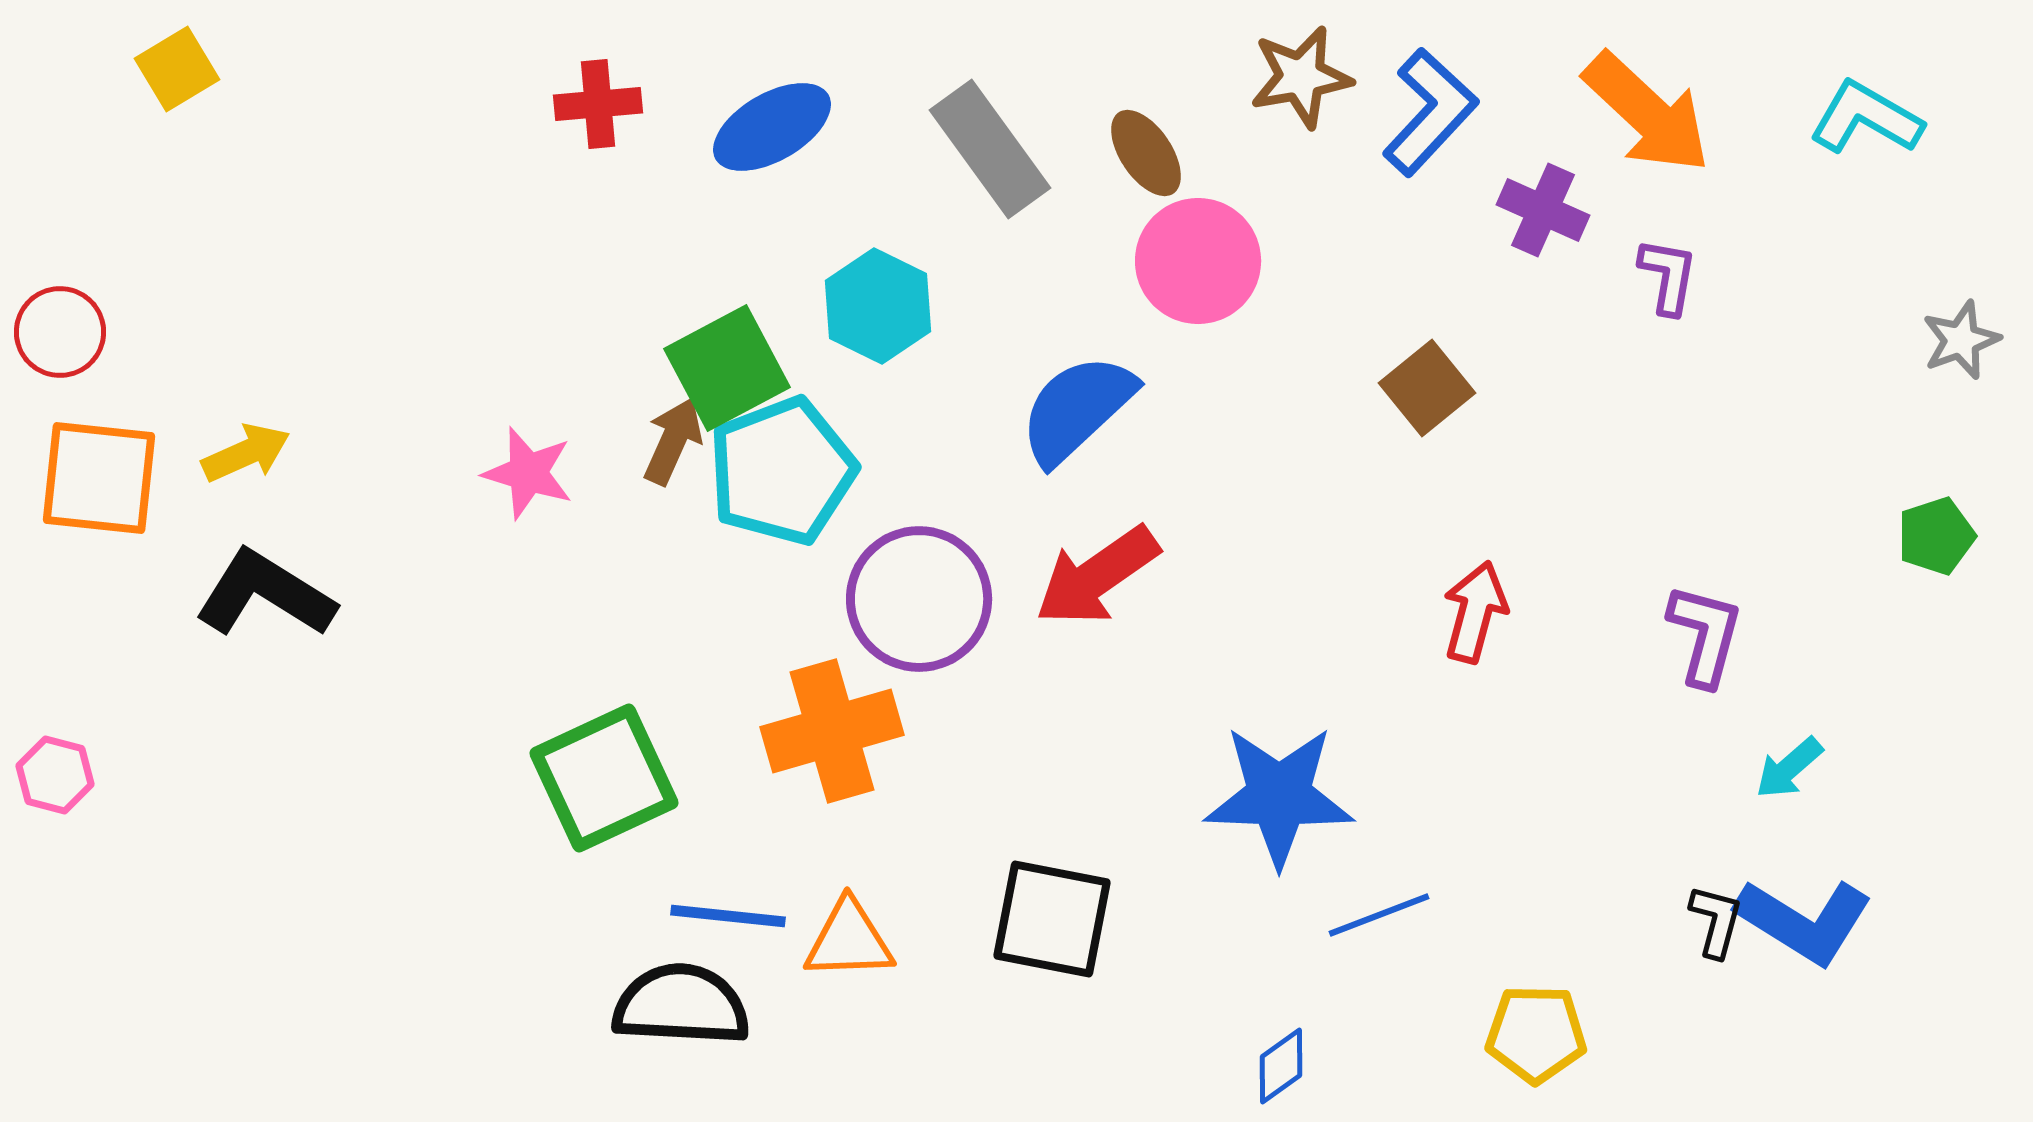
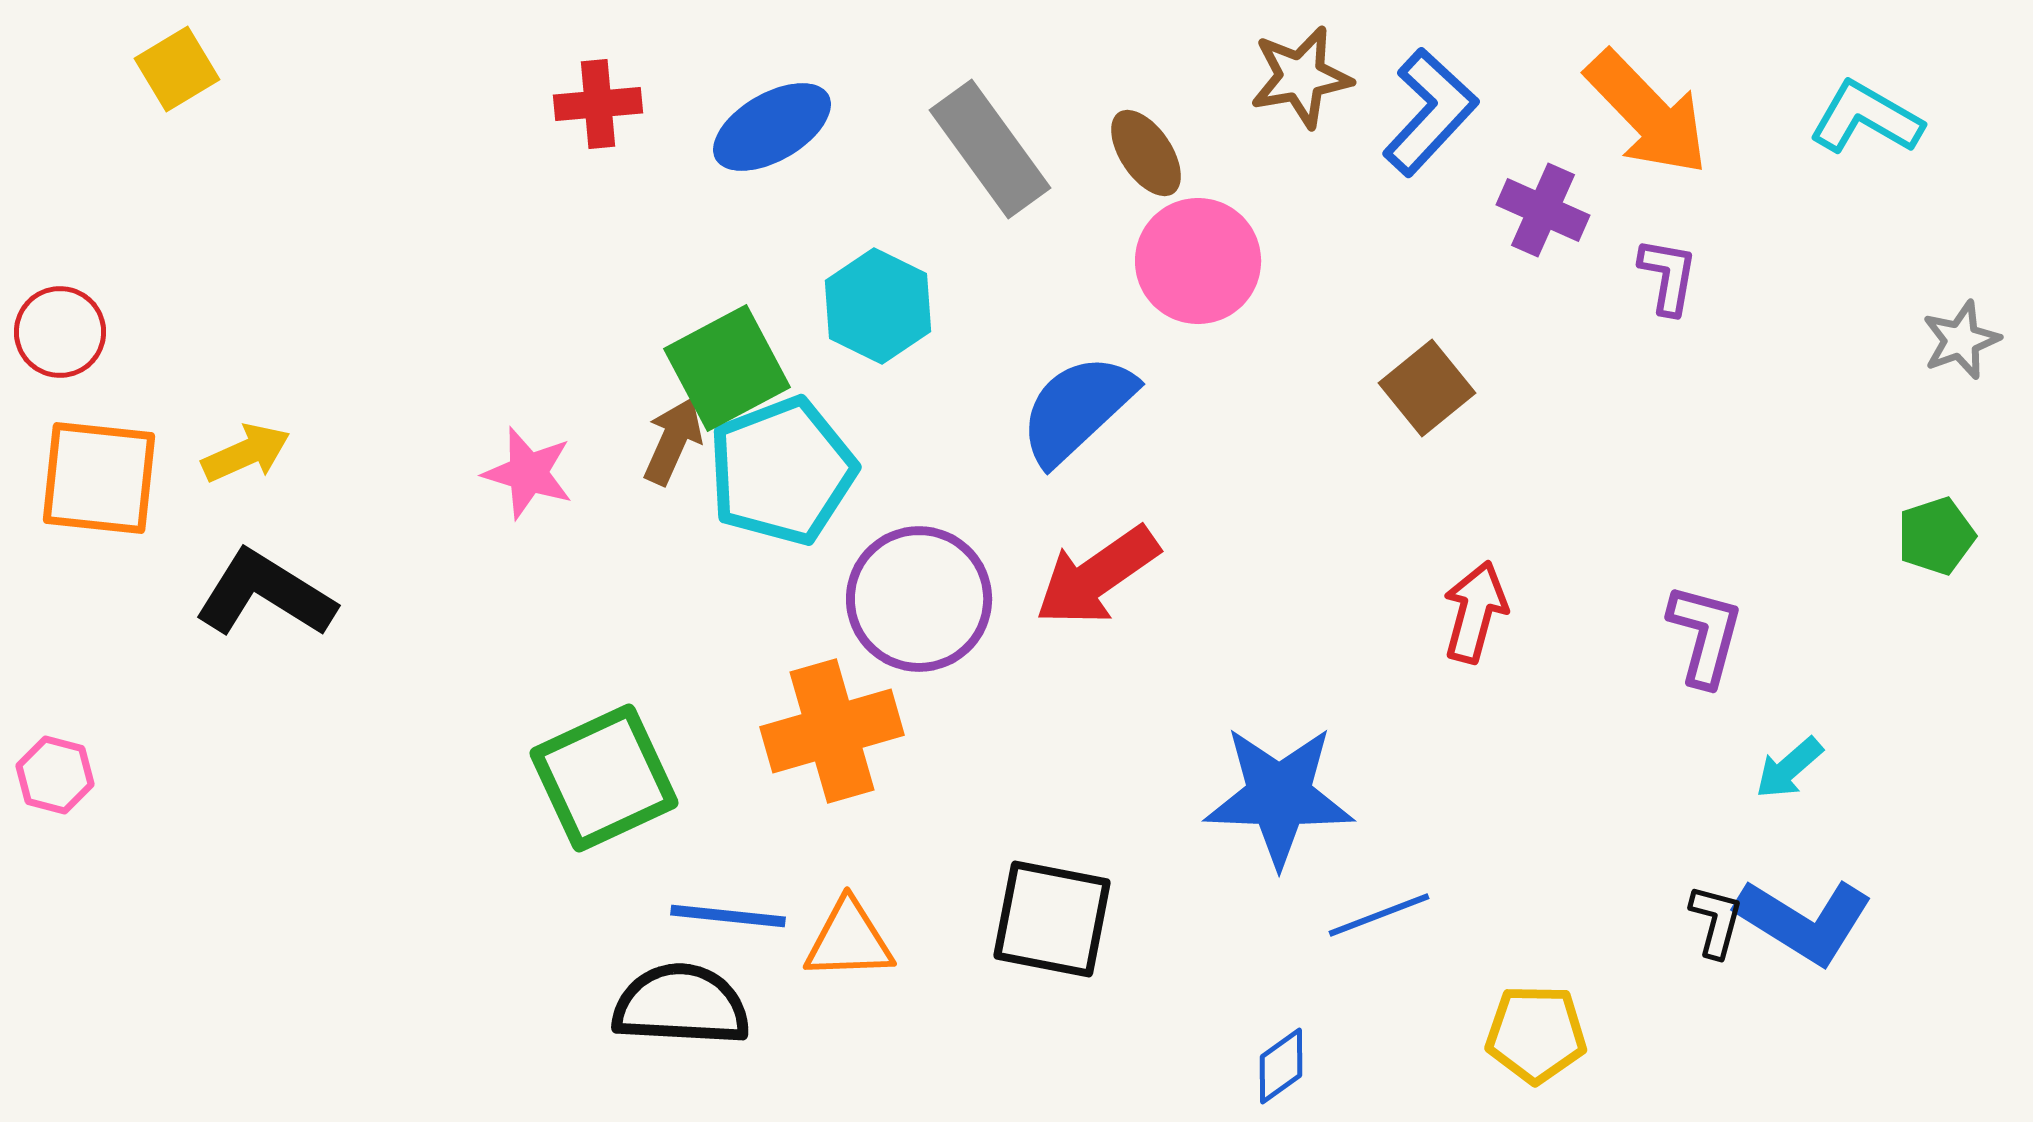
orange arrow at (1647, 113): rotated 3 degrees clockwise
